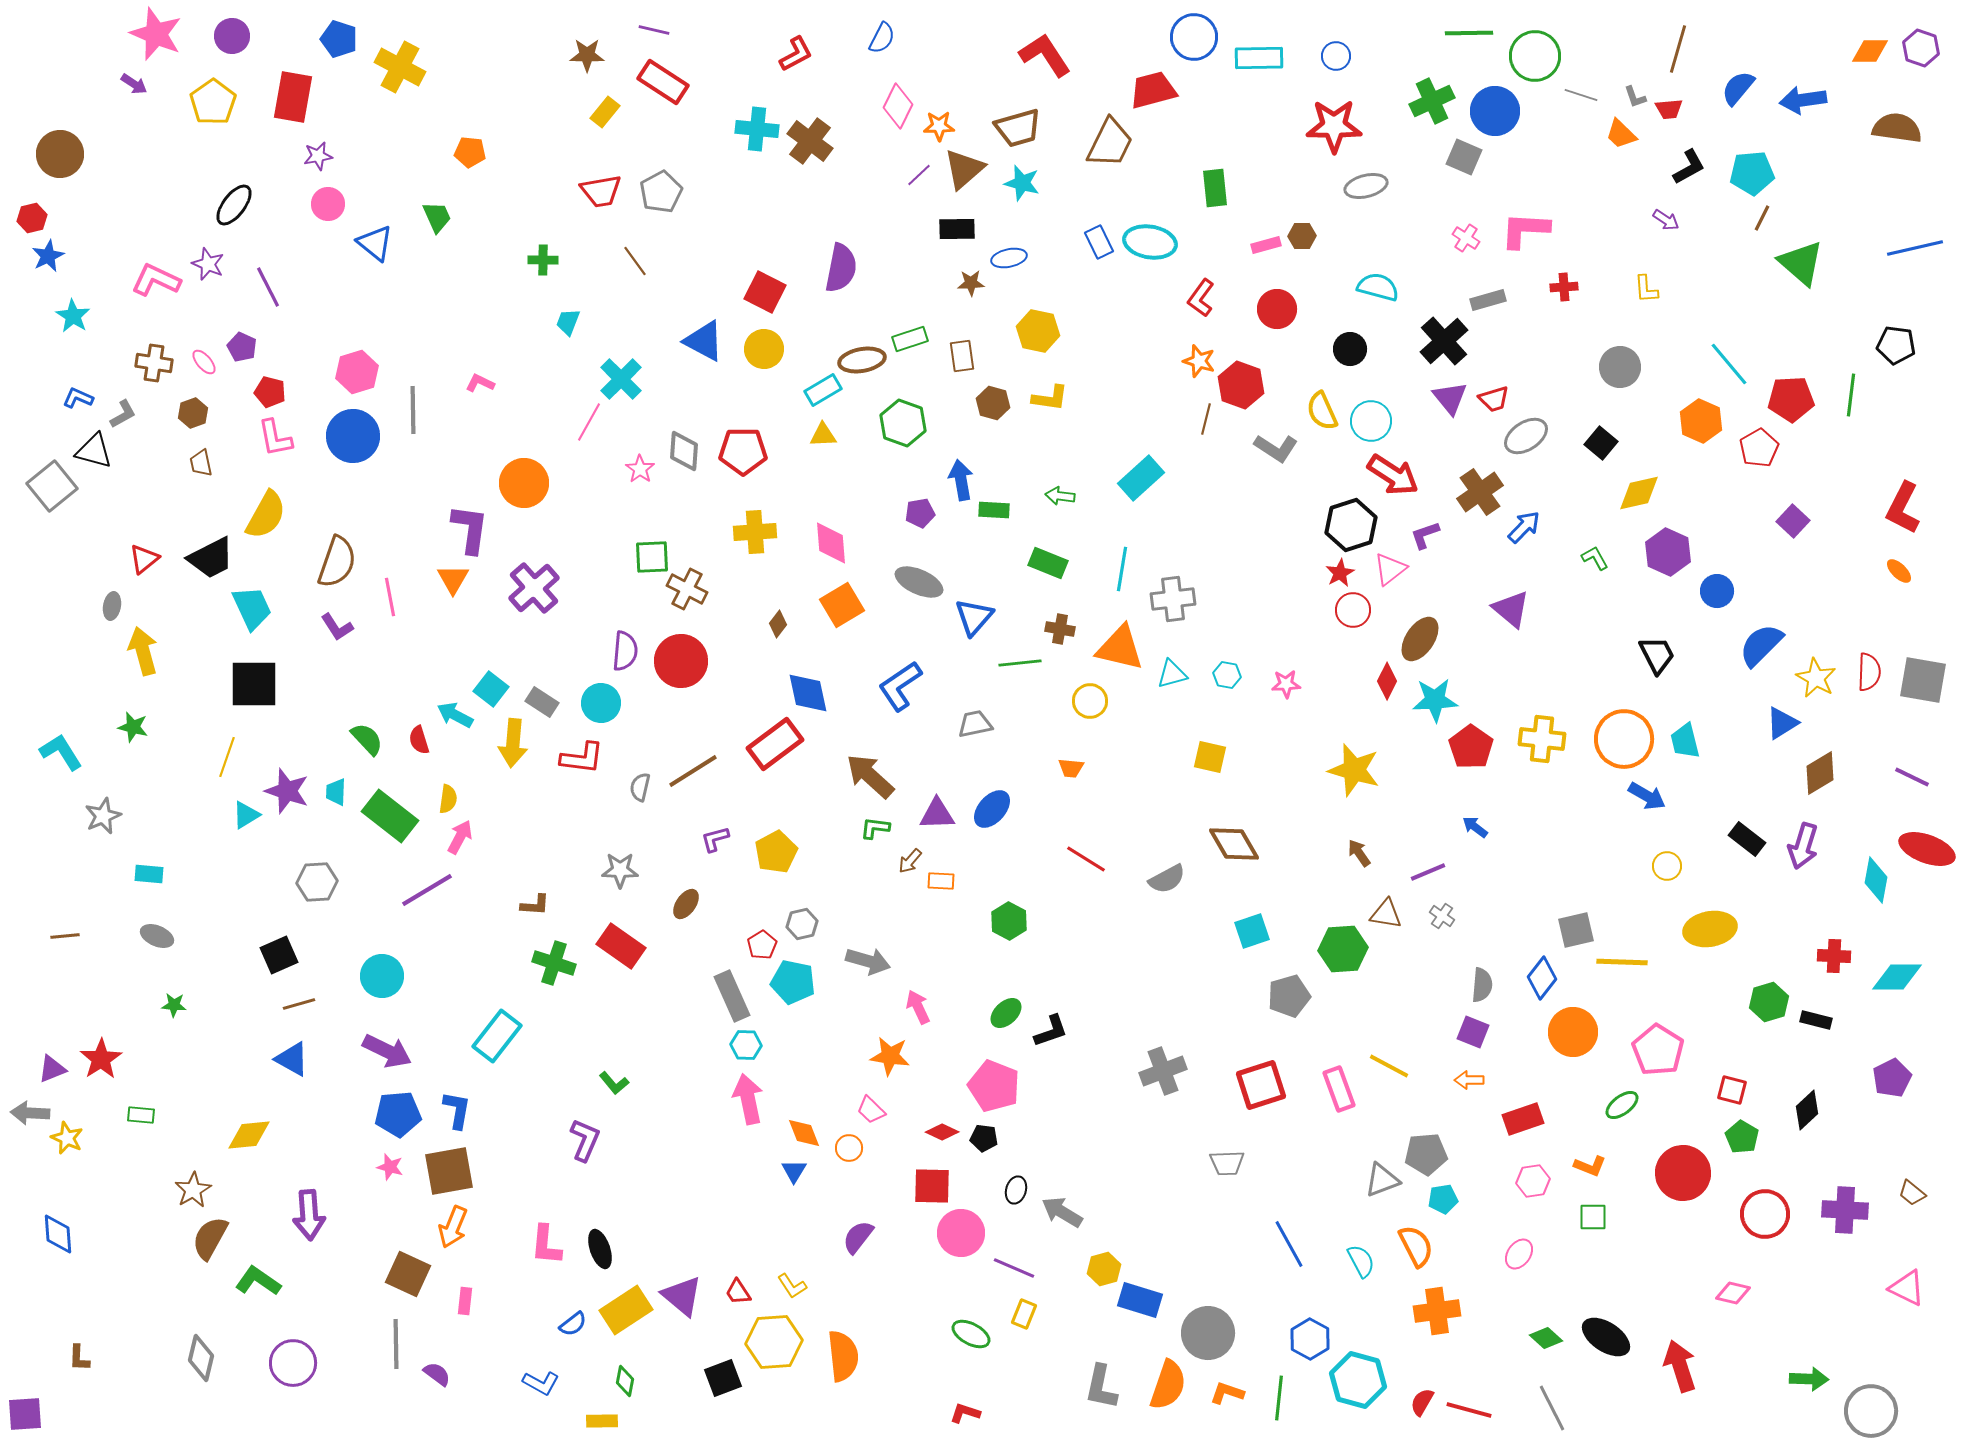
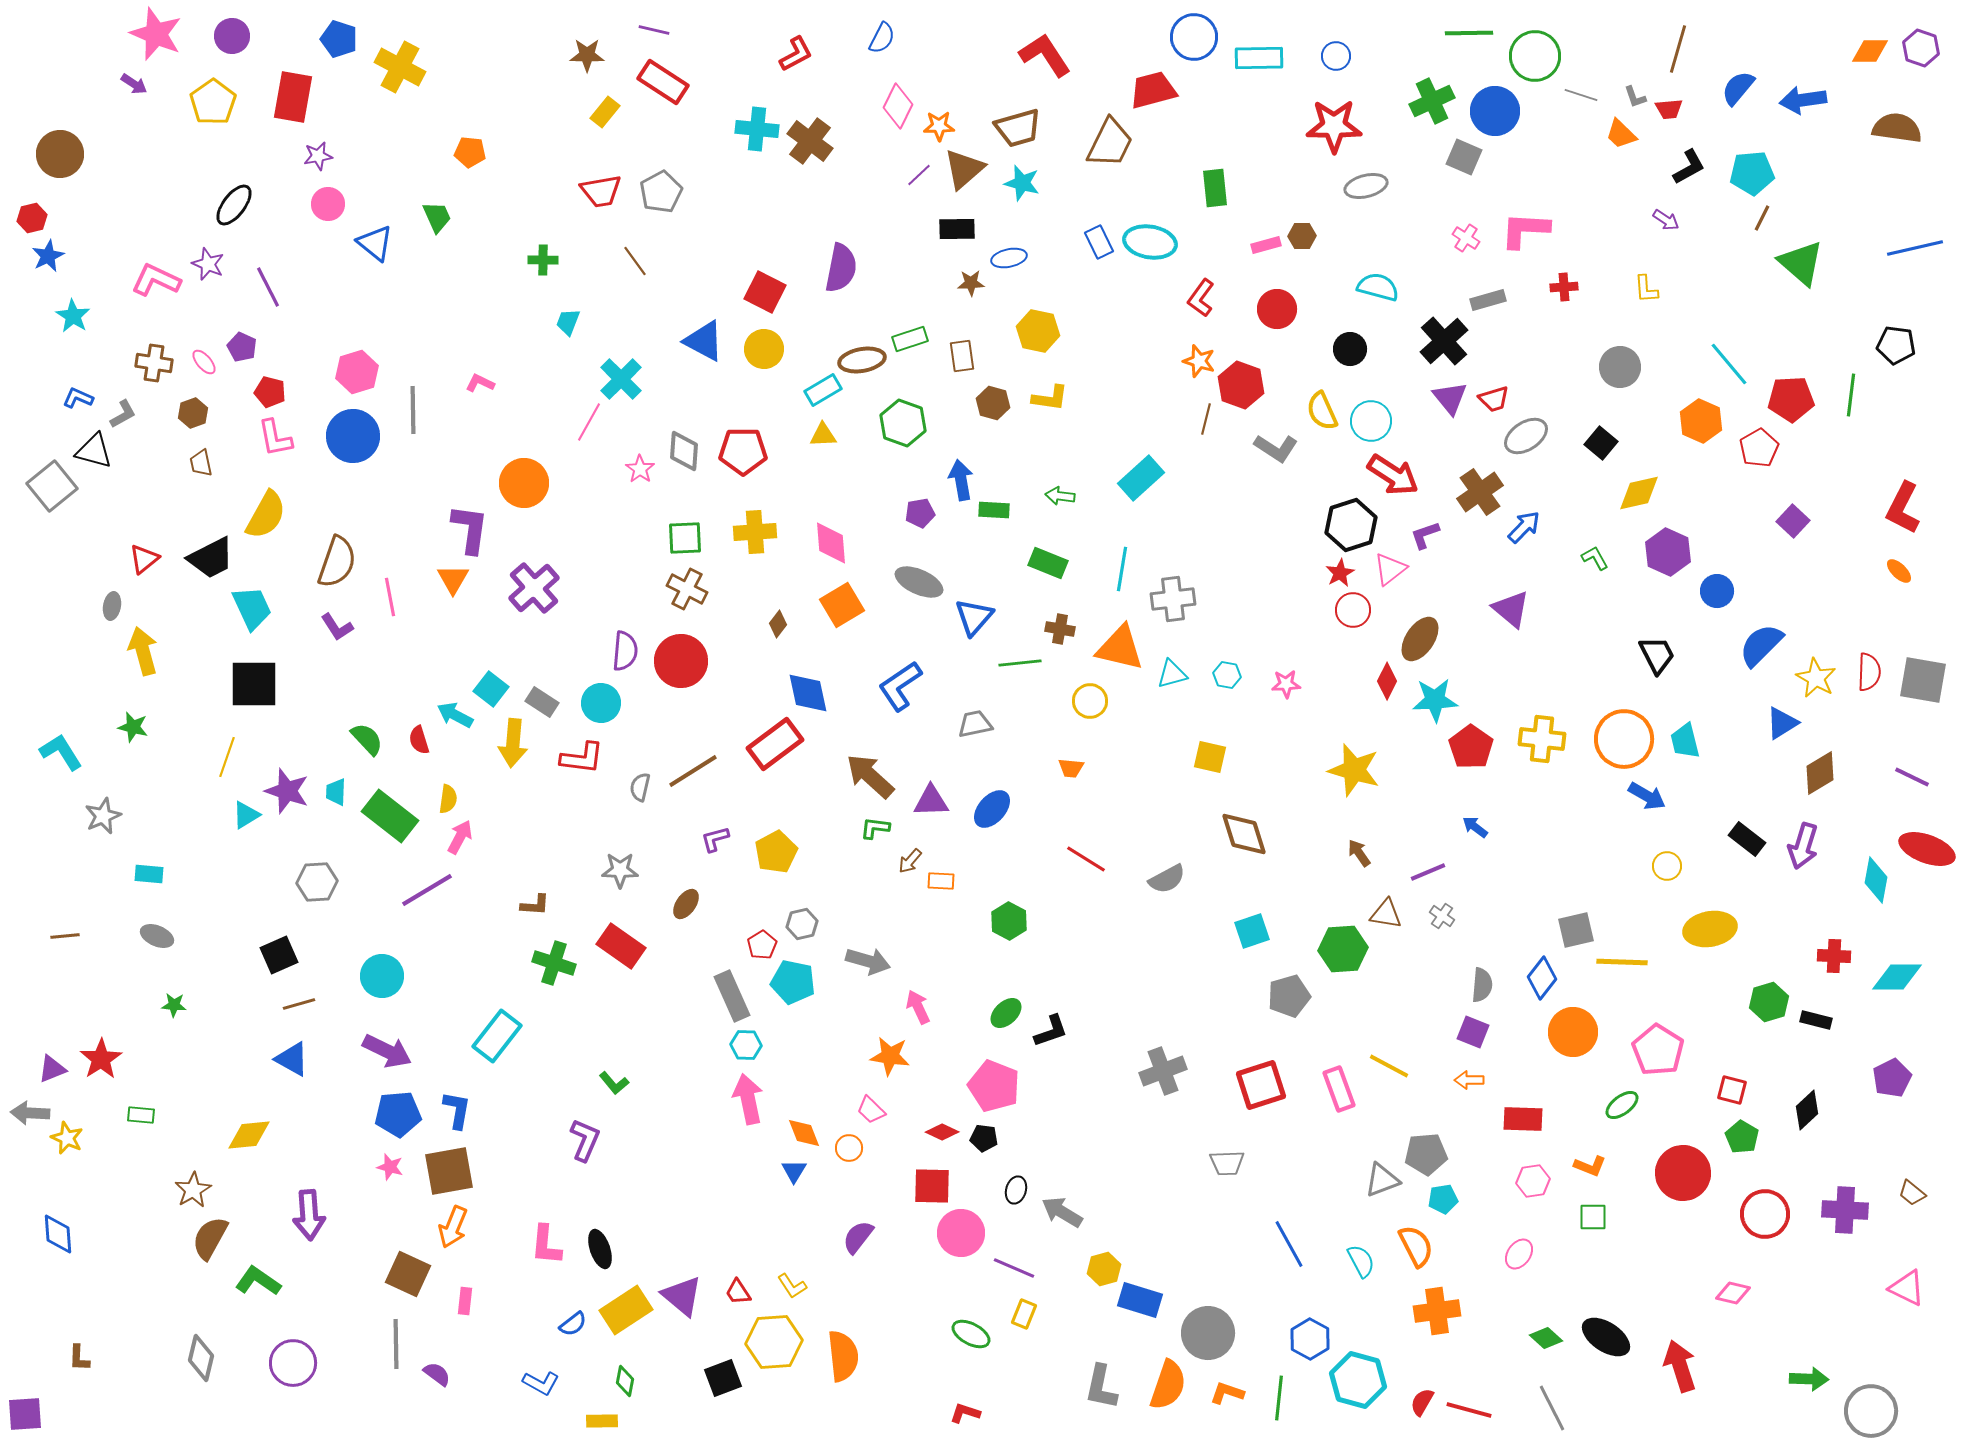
green square at (652, 557): moved 33 px right, 19 px up
purple triangle at (937, 814): moved 6 px left, 13 px up
brown diamond at (1234, 844): moved 10 px right, 10 px up; rotated 12 degrees clockwise
red rectangle at (1523, 1119): rotated 21 degrees clockwise
